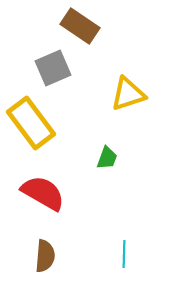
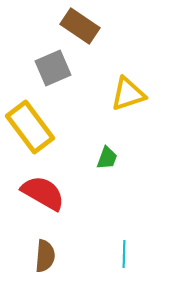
yellow rectangle: moved 1 px left, 4 px down
